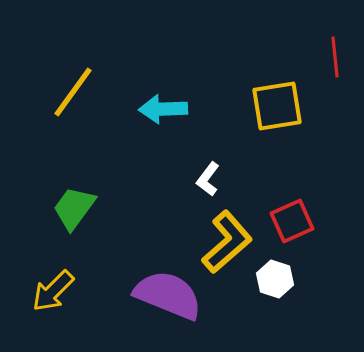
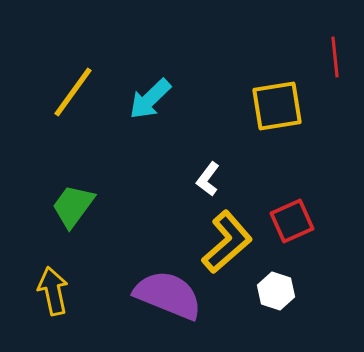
cyan arrow: moved 13 px left, 10 px up; rotated 42 degrees counterclockwise
green trapezoid: moved 1 px left, 2 px up
white hexagon: moved 1 px right, 12 px down
yellow arrow: rotated 123 degrees clockwise
